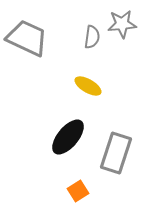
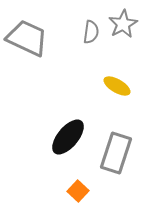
gray star: moved 1 px right; rotated 24 degrees counterclockwise
gray semicircle: moved 1 px left, 5 px up
yellow ellipse: moved 29 px right
orange square: rotated 15 degrees counterclockwise
